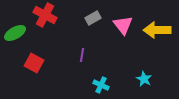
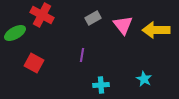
red cross: moved 3 px left
yellow arrow: moved 1 px left
cyan cross: rotated 28 degrees counterclockwise
